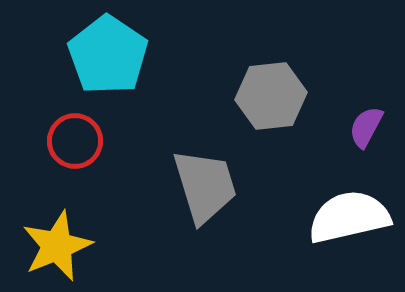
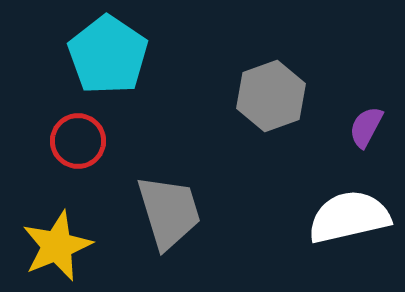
gray hexagon: rotated 14 degrees counterclockwise
red circle: moved 3 px right
gray trapezoid: moved 36 px left, 26 px down
